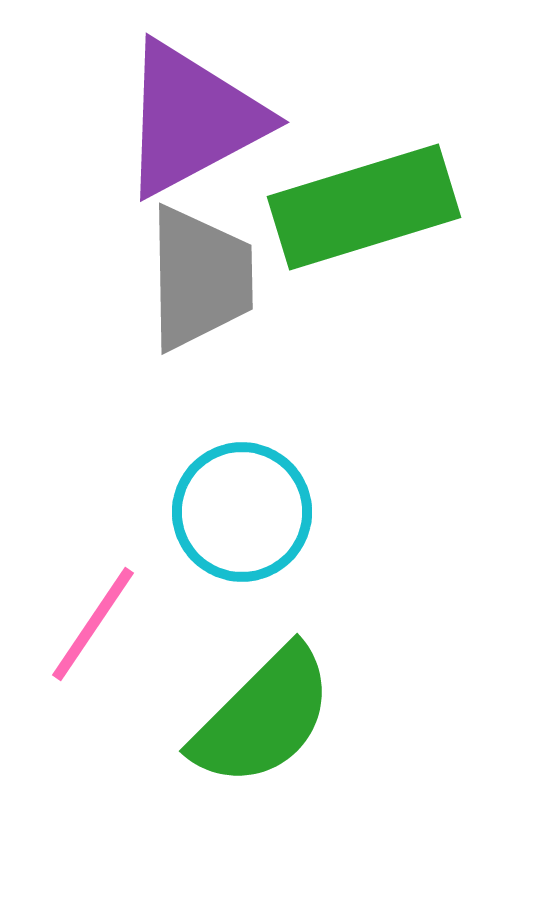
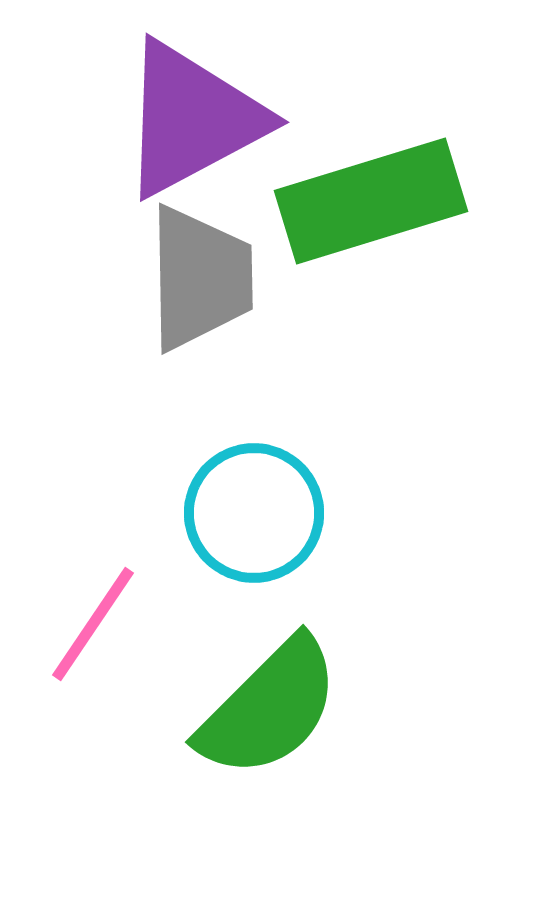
green rectangle: moved 7 px right, 6 px up
cyan circle: moved 12 px right, 1 px down
green semicircle: moved 6 px right, 9 px up
